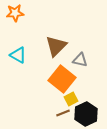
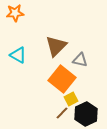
brown line: moved 1 px left; rotated 24 degrees counterclockwise
